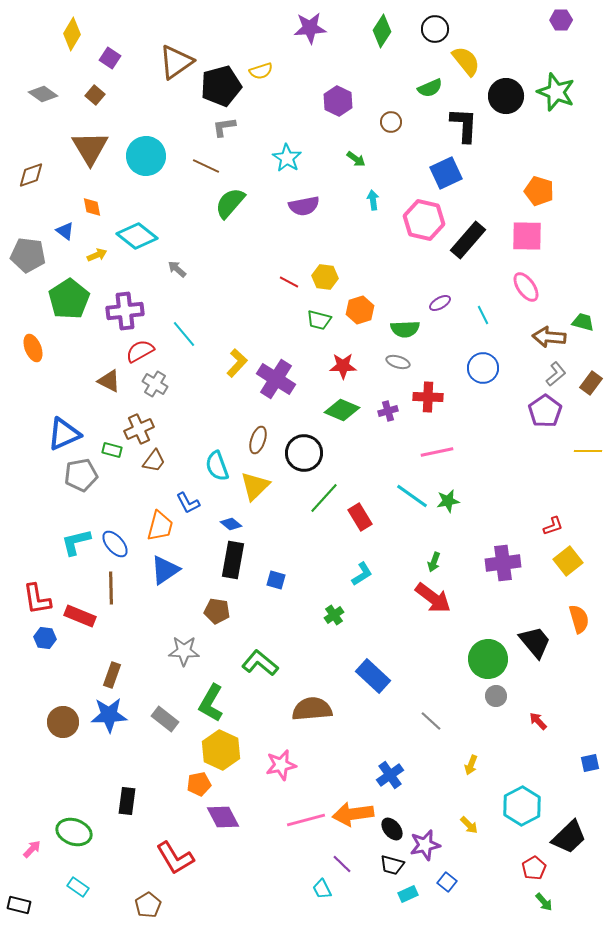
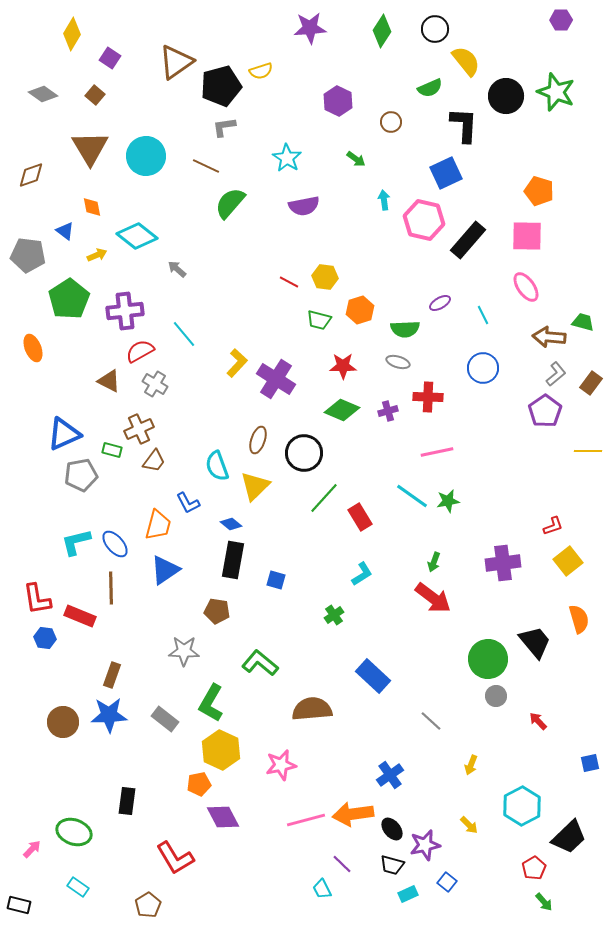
cyan arrow at (373, 200): moved 11 px right
orange trapezoid at (160, 526): moved 2 px left, 1 px up
